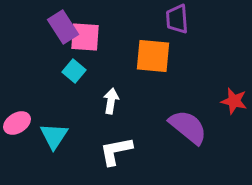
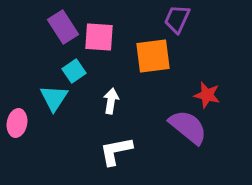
purple trapezoid: rotated 28 degrees clockwise
pink square: moved 14 px right
orange square: rotated 12 degrees counterclockwise
cyan square: rotated 15 degrees clockwise
red star: moved 27 px left, 6 px up
pink ellipse: rotated 48 degrees counterclockwise
cyan triangle: moved 38 px up
